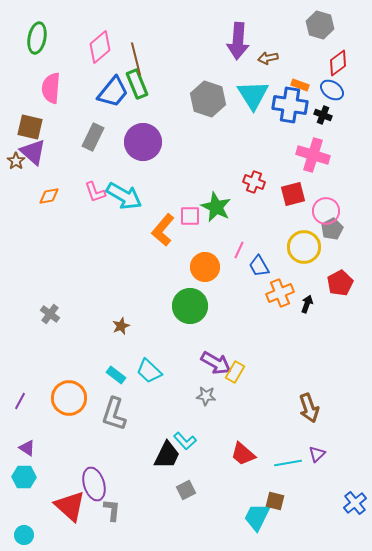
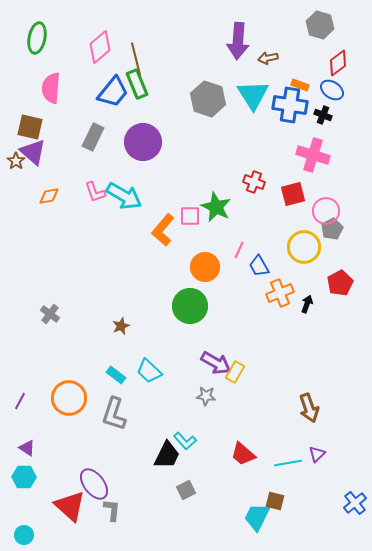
purple ellipse at (94, 484): rotated 20 degrees counterclockwise
